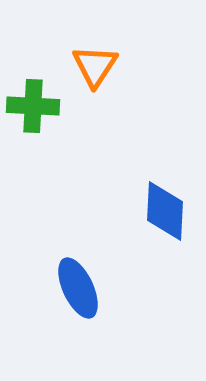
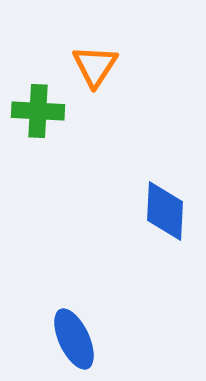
green cross: moved 5 px right, 5 px down
blue ellipse: moved 4 px left, 51 px down
